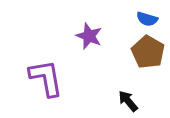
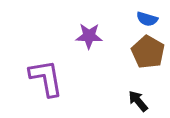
purple star: rotated 20 degrees counterclockwise
black arrow: moved 10 px right
